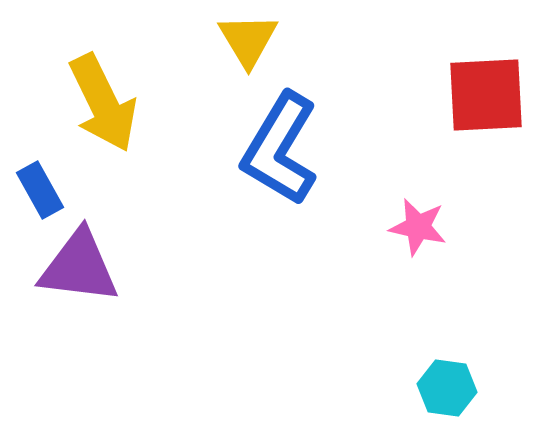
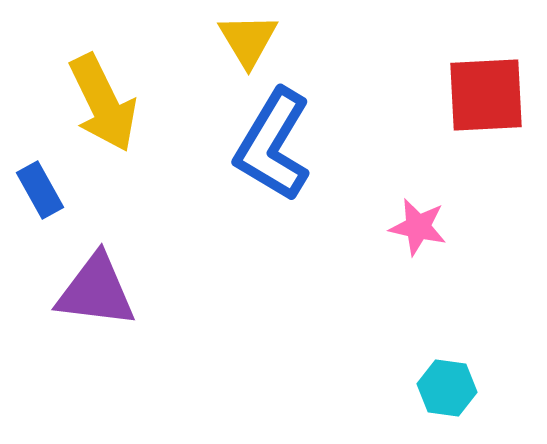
blue L-shape: moved 7 px left, 4 px up
purple triangle: moved 17 px right, 24 px down
